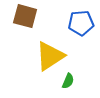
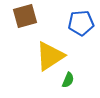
brown square: rotated 30 degrees counterclockwise
green semicircle: moved 1 px up
